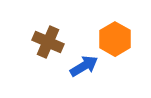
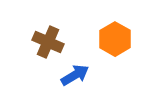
blue arrow: moved 9 px left, 9 px down
